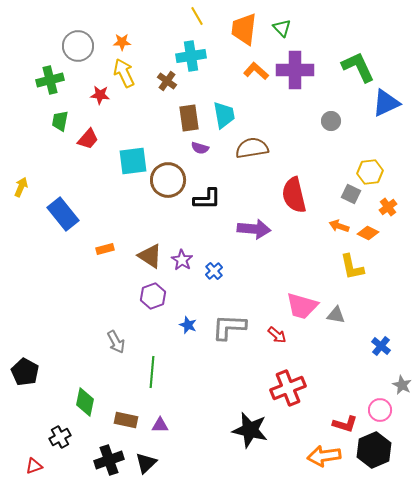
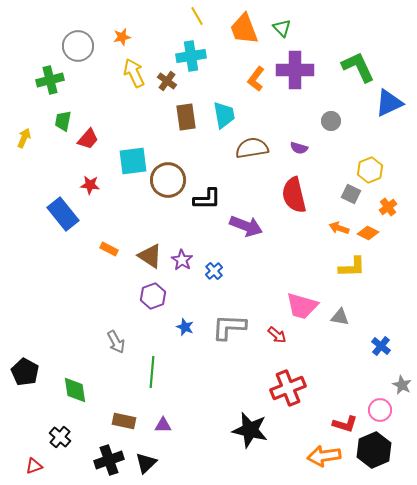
orange trapezoid at (244, 29): rotated 28 degrees counterclockwise
orange star at (122, 42): moved 5 px up; rotated 12 degrees counterclockwise
orange L-shape at (256, 71): moved 8 px down; rotated 95 degrees counterclockwise
yellow arrow at (124, 73): moved 10 px right
red star at (100, 95): moved 10 px left, 90 px down
blue triangle at (386, 103): moved 3 px right
brown rectangle at (189, 118): moved 3 px left, 1 px up
green trapezoid at (60, 121): moved 3 px right
purple semicircle at (200, 148): moved 99 px right
yellow hexagon at (370, 172): moved 2 px up; rotated 15 degrees counterclockwise
yellow arrow at (21, 187): moved 3 px right, 49 px up
orange arrow at (339, 226): moved 2 px down
purple arrow at (254, 229): moved 8 px left, 3 px up; rotated 16 degrees clockwise
orange rectangle at (105, 249): moved 4 px right; rotated 42 degrees clockwise
yellow L-shape at (352, 267): rotated 80 degrees counterclockwise
gray triangle at (336, 315): moved 4 px right, 2 px down
blue star at (188, 325): moved 3 px left, 2 px down
green diamond at (85, 402): moved 10 px left, 12 px up; rotated 20 degrees counterclockwise
brown rectangle at (126, 420): moved 2 px left, 1 px down
purple triangle at (160, 425): moved 3 px right
black cross at (60, 437): rotated 20 degrees counterclockwise
